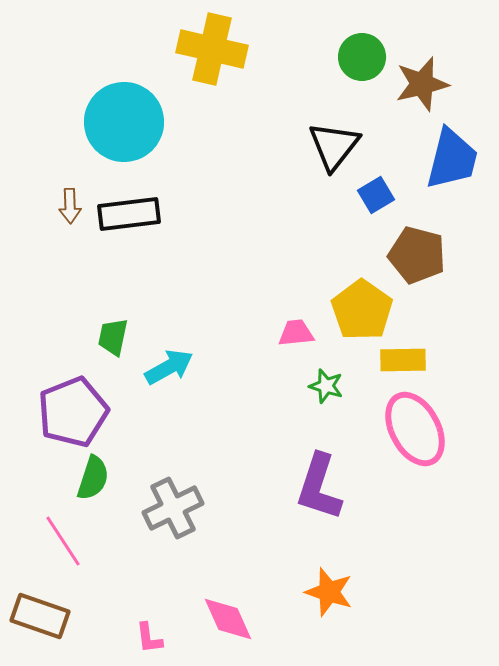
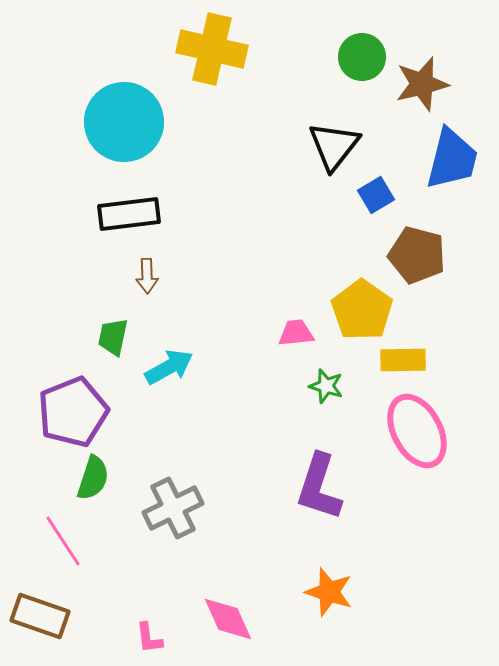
brown arrow: moved 77 px right, 70 px down
pink ellipse: moved 2 px right, 2 px down
